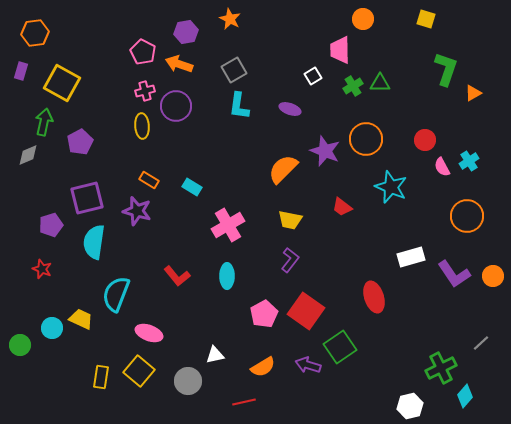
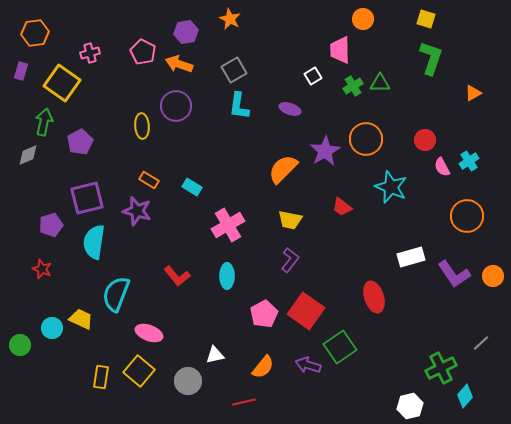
green L-shape at (446, 69): moved 15 px left, 11 px up
yellow square at (62, 83): rotated 6 degrees clockwise
pink cross at (145, 91): moved 55 px left, 38 px up
purple star at (325, 151): rotated 20 degrees clockwise
orange semicircle at (263, 367): rotated 20 degrees counterclockwise
